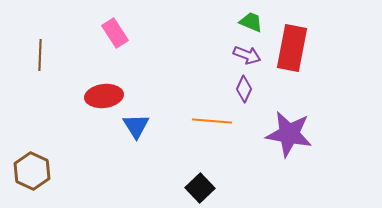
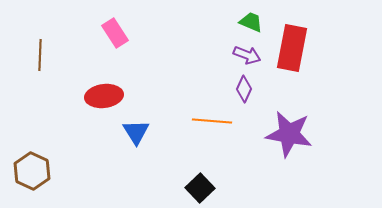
blue triangle: moved 6 px down
